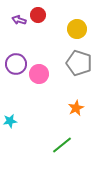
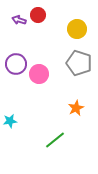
green line: moved 7 px left, 5 px up
